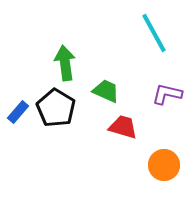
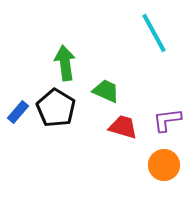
purple L-shape: moved 26 px down; rotated 20 degrees counterclockwise
